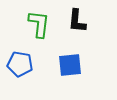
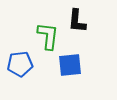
green L-shape: moved 9 px right, 12 px down
blue pentagon: rotated 15 degrees counterclockwise
